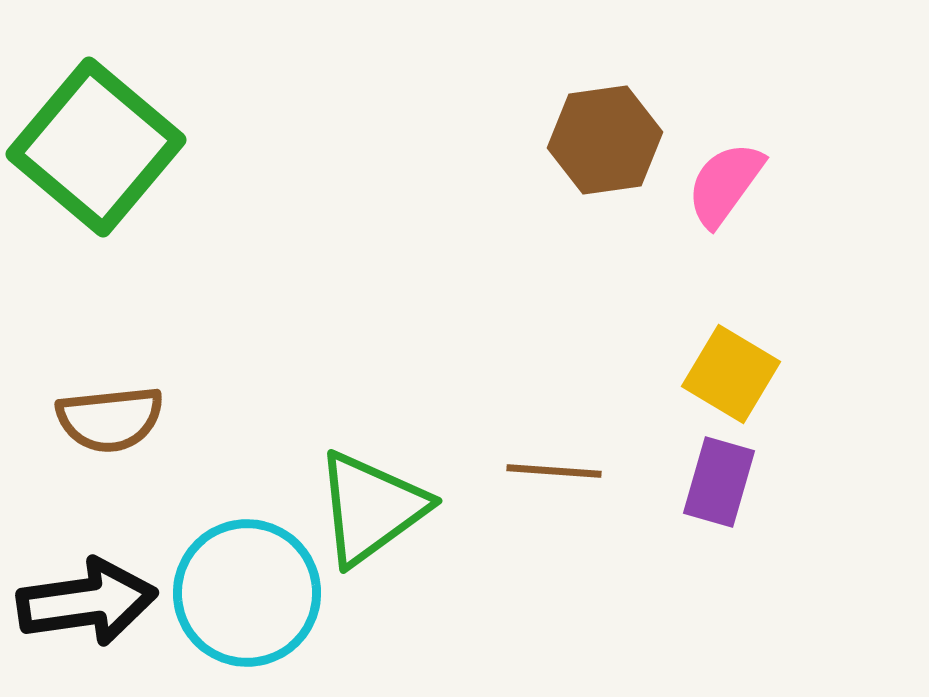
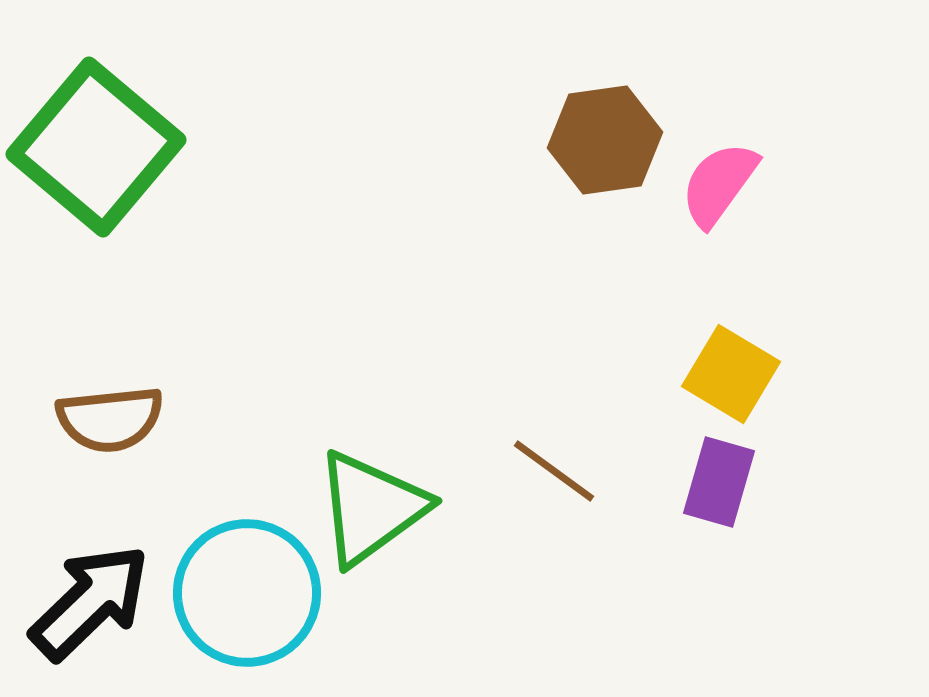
pink semicircle: moved 6 px left
brown line: rotated 32 degrees clockwise
black arrow: moved 3 px right; rotated 36 degrees counterclockwise
